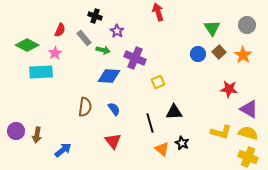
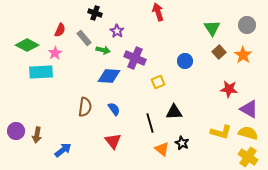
black cross: moved 3 px up
blue circle: moved 13 px left, 7 px down
yellow cross: rotated 12 degrees clockwise
